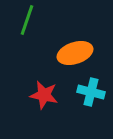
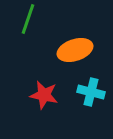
green line: moved 1 px right, 1 px up
orange ellipse: moved 3 px up
